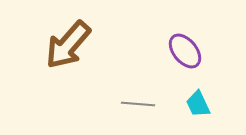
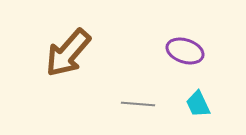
brown arrow: moved 8 px down
purple ellipse: rotated 33 degrees counterclockwise
